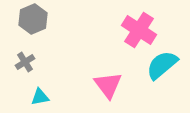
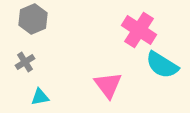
cyan semicircle: rotated 108 degrees counterclockwise
